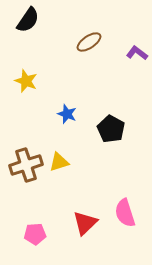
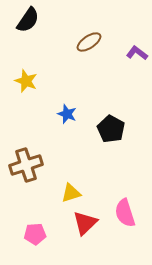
yellow triangle: moved 12 px right, 31 px down
